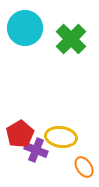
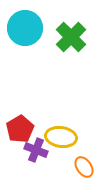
green cross: moved 2 px up
red pentagon: moved 5 px up
